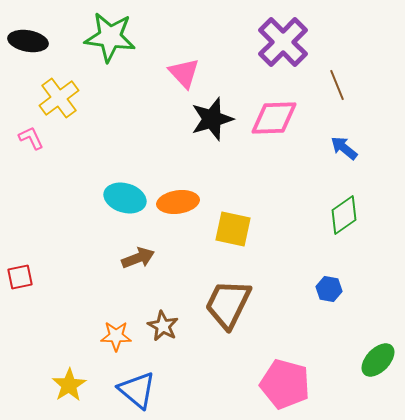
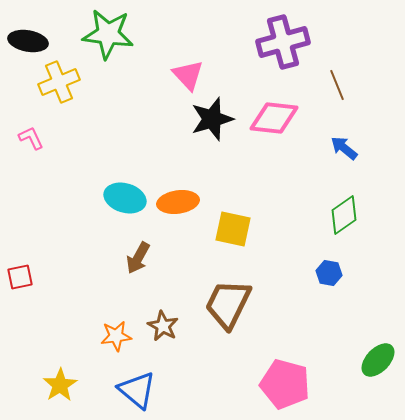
green star: moved 2 px left, 3 px up
purple cross: rotated 30 degrees clockwise
pink triangle: moved 4 px right, 2 px down
yellow cross: moved 16 px up; rotated 15 degrees clockwise
pink diamond: rotated 9 degrees clockwise
brown arrow: rotated 140 degrees clockwise
blue hexagon: moved 16 px up
orange star: rotated 8 degrees counterclockwise
yellow star: moved 9 px left
